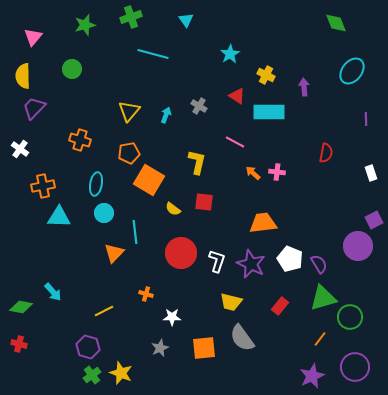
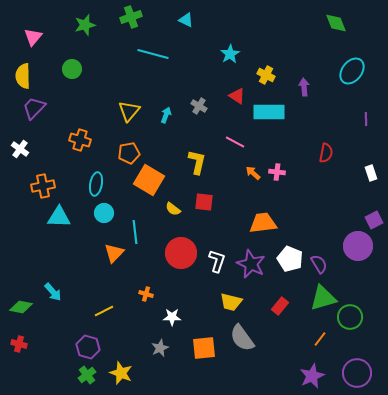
cyan triangle at (186, 20): rotated 28 degrees counterclockwise
purple circle at (355, 367): moved 2 px right, 6 px down
green cross at (92, 375): moved 5 px left
